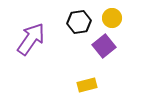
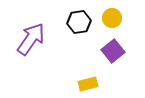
purple square: moved 9 px right, 5 px down
yellow rectangle: moved 1 px right, 1 px up
